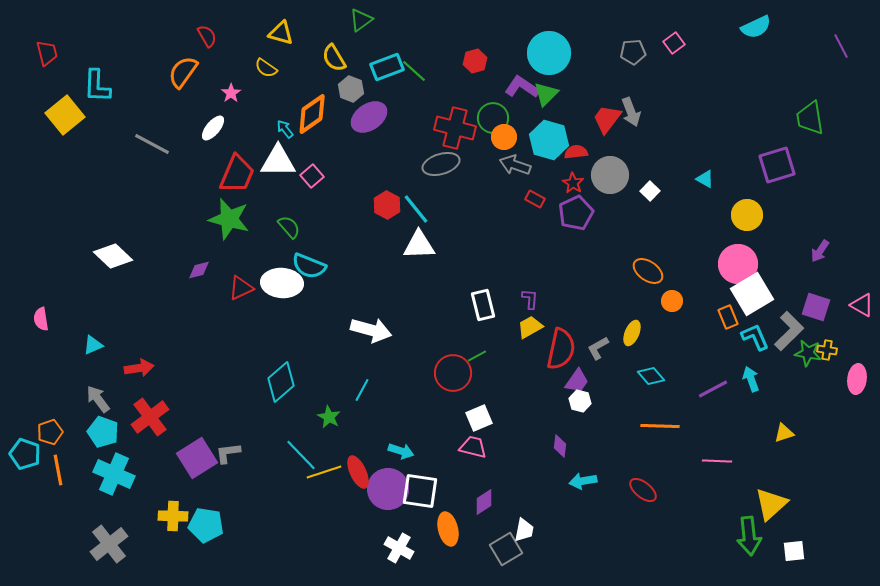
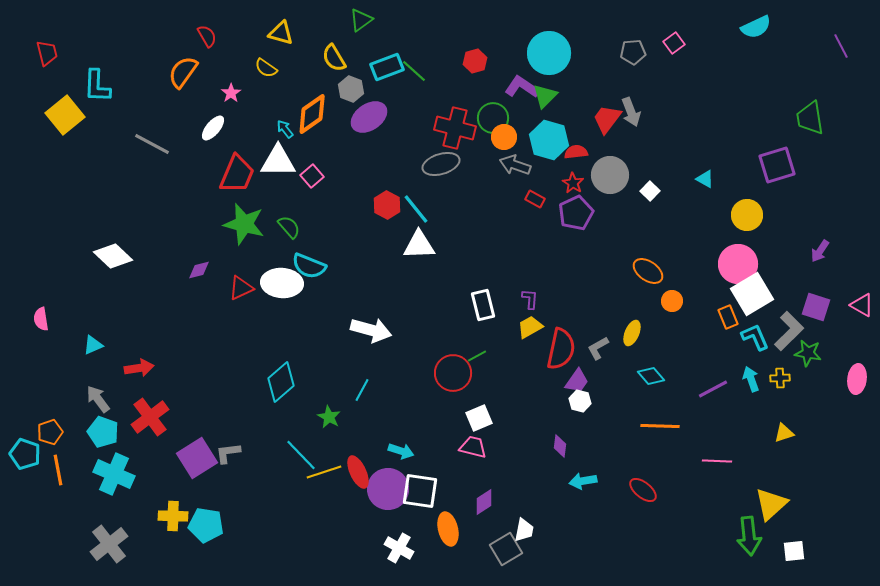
green triangle at (546, 94): moved 1 px left, 2 px down
green star at (229, 219): moved 15 px right, 5 px down
yellow cross at (827, 350): moved 47 px left, 28 px down; rotated 12 degrees counterclockwise
